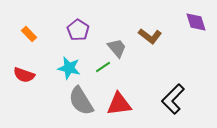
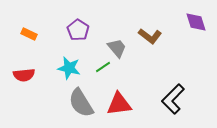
orange rectangle: rotated 21 degrees counterclockwise
red semicircle: rotated 25 degrees counterclockwise
gray semicircle: moved 2 px down
